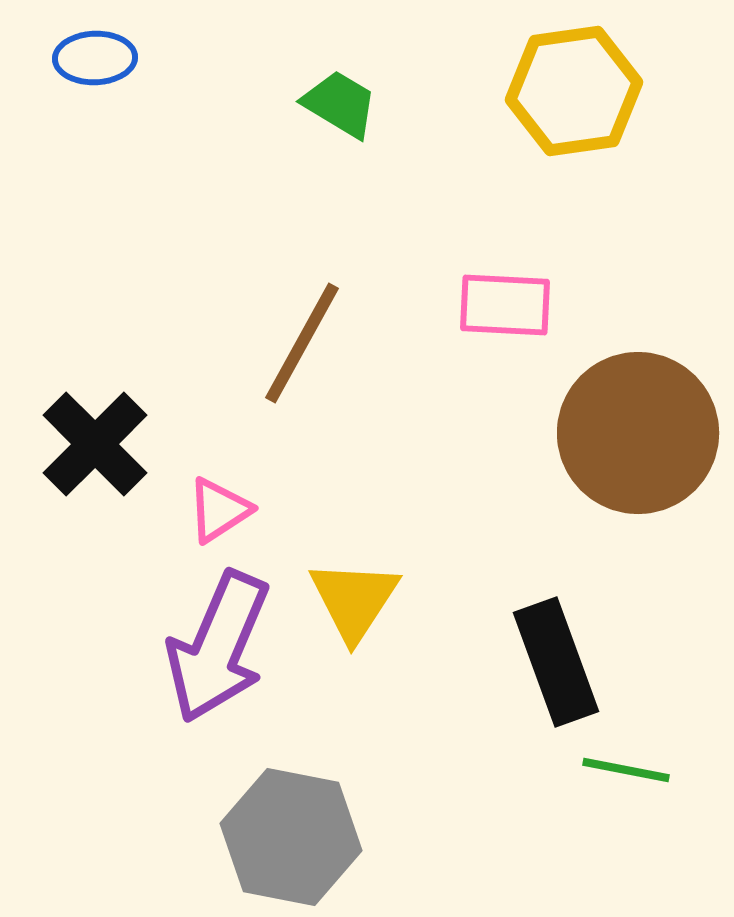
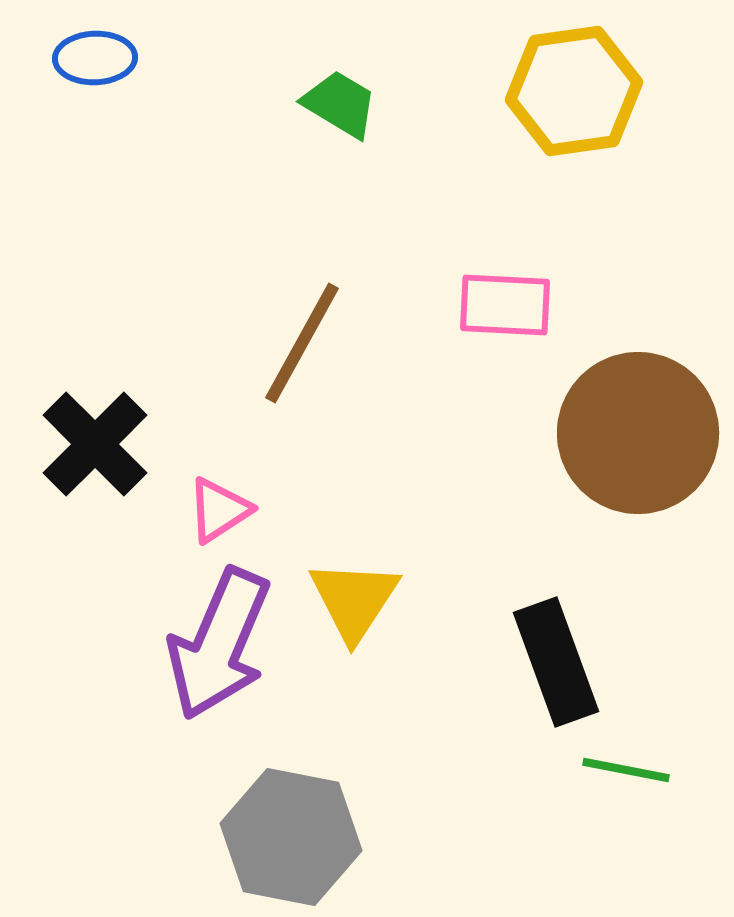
purple arrow: moved 1 px right, 3 px up
